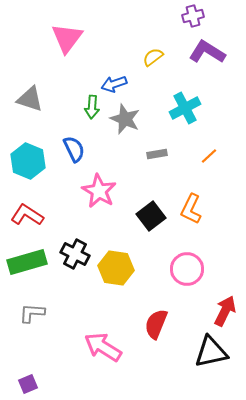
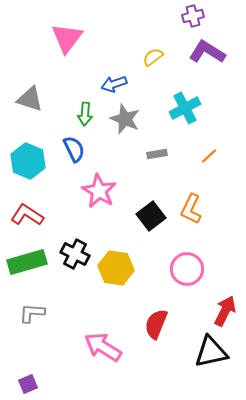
green arrow: moved 7 px left, 7 px down
